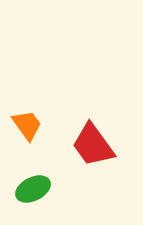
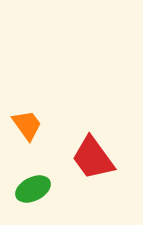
red trapezoid: moved 13 px down
